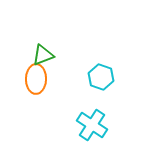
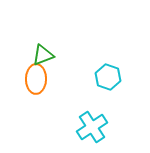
cyan hexagon: moved 7 px right
cyan cross: moved 2 px down; rotated 24 degrees clockwise
